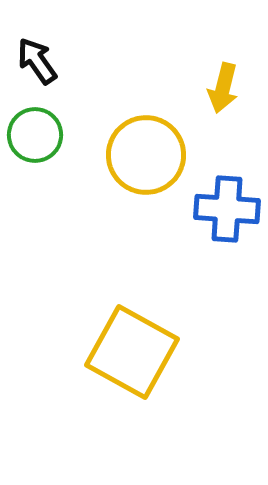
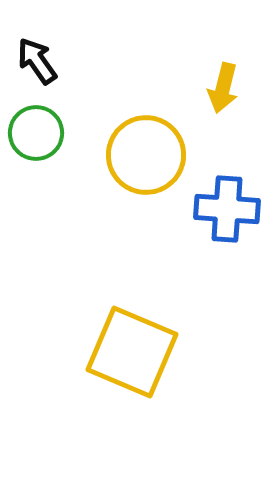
green circle: moved 1 px right, 2 px up
yellow square: rotated 6 degrees counterclockwise
